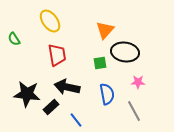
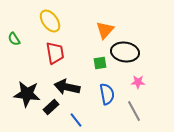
red trapezoid: moved 2 px left, 2 px up
